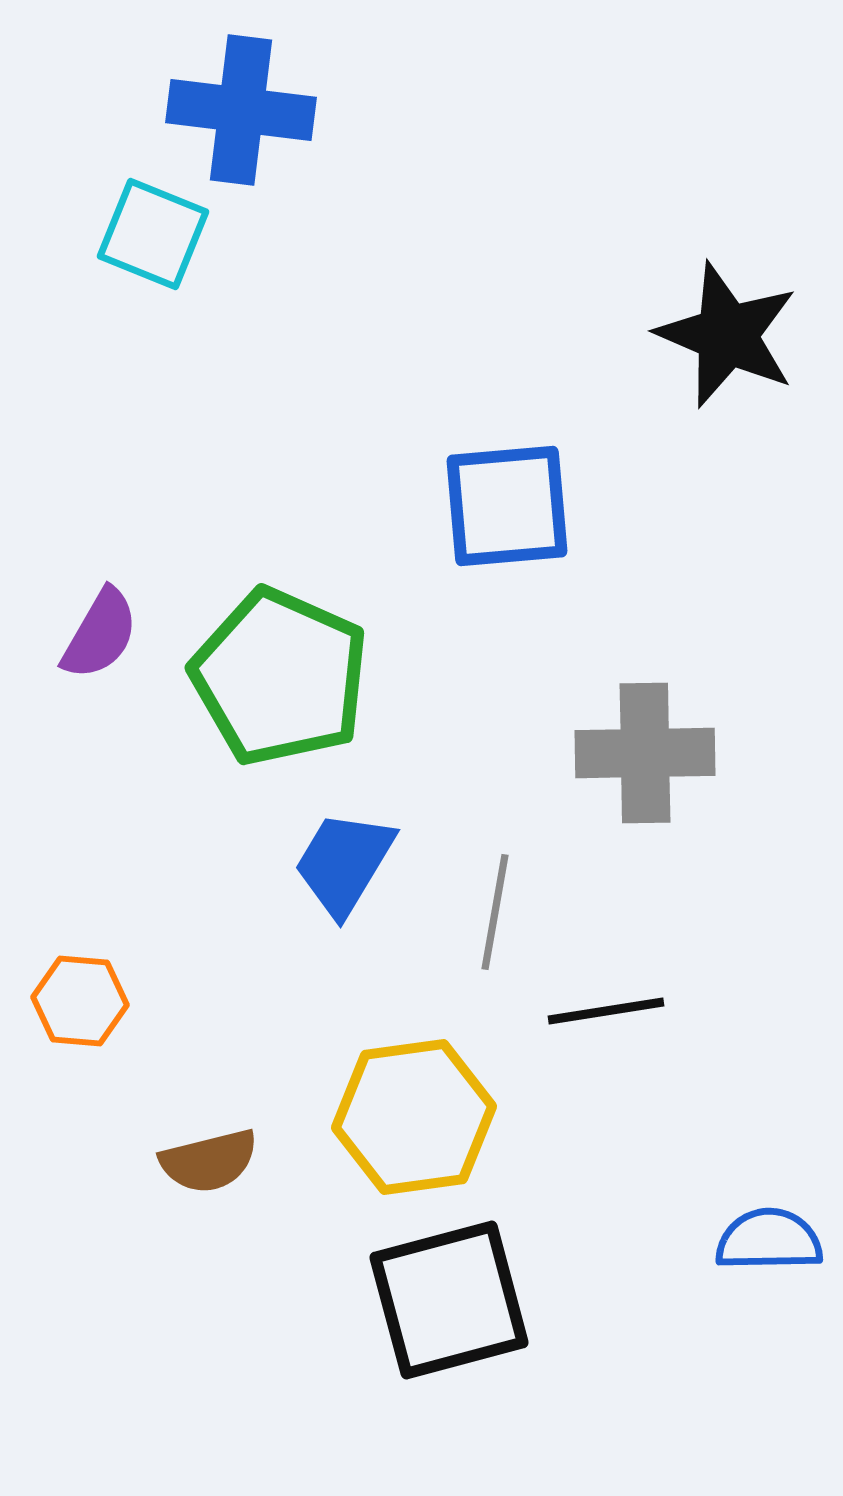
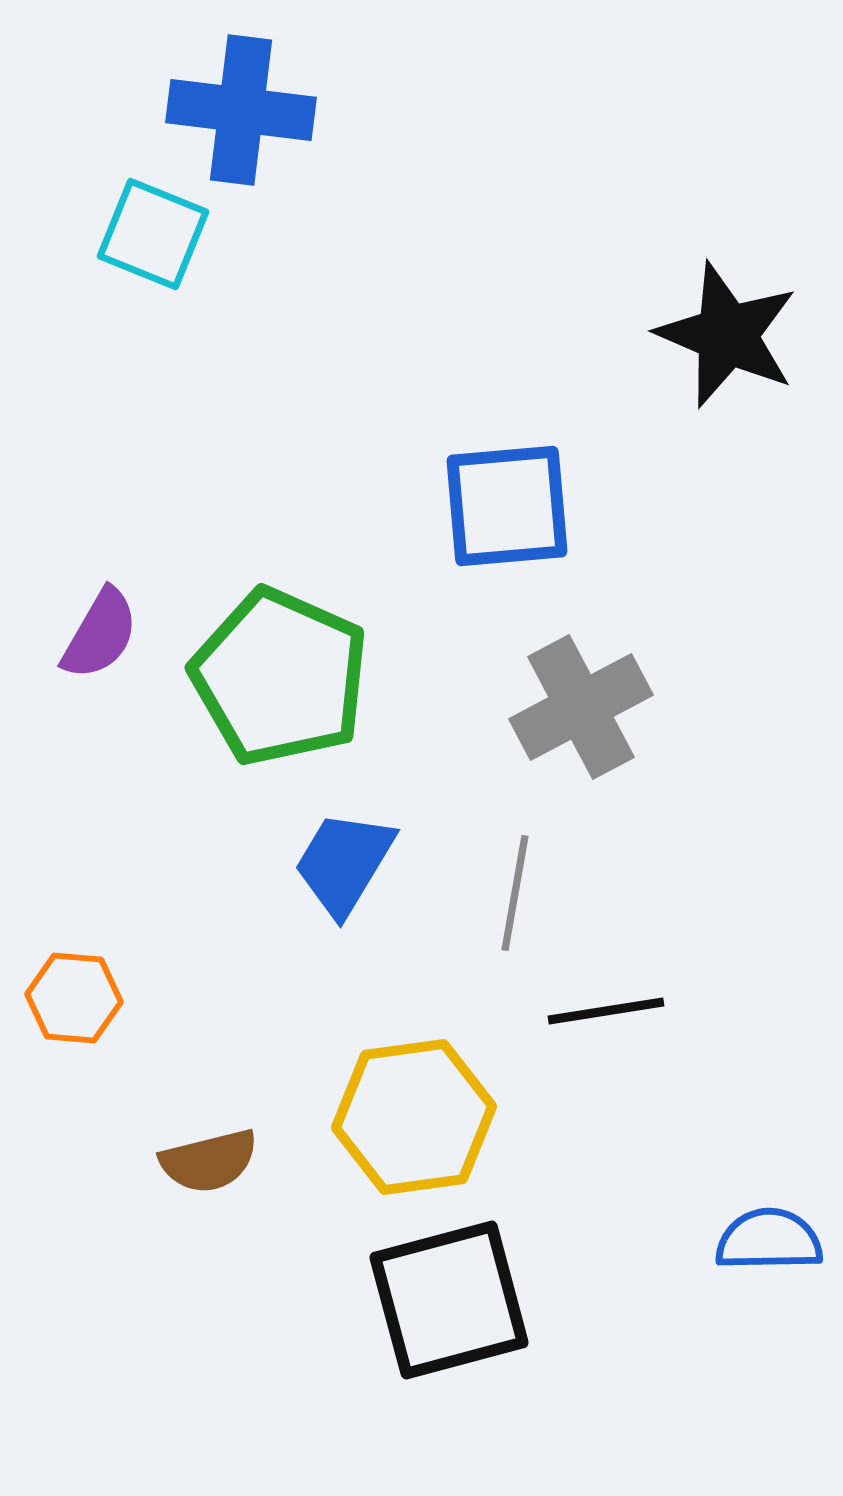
gray cross: moved 64 px left, 46 px up; rotated 27 degrees counterclockwise
gray line: moved 20 px right, 19 px up
orange hexagon: moved 6 px left, 3 px up
